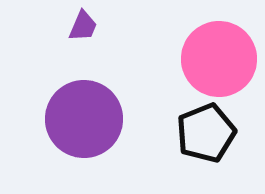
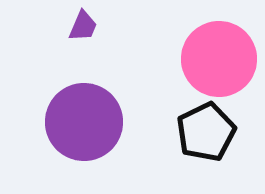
purple circle: moved 3 px down
black pentagon: moved 1 px up; rotated 4 degrees counterclockwise
